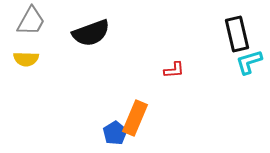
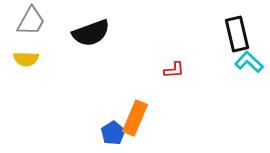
cyan L-shape: rotated 60 degrees clockwise
blue pentagon: moved 2 px left
